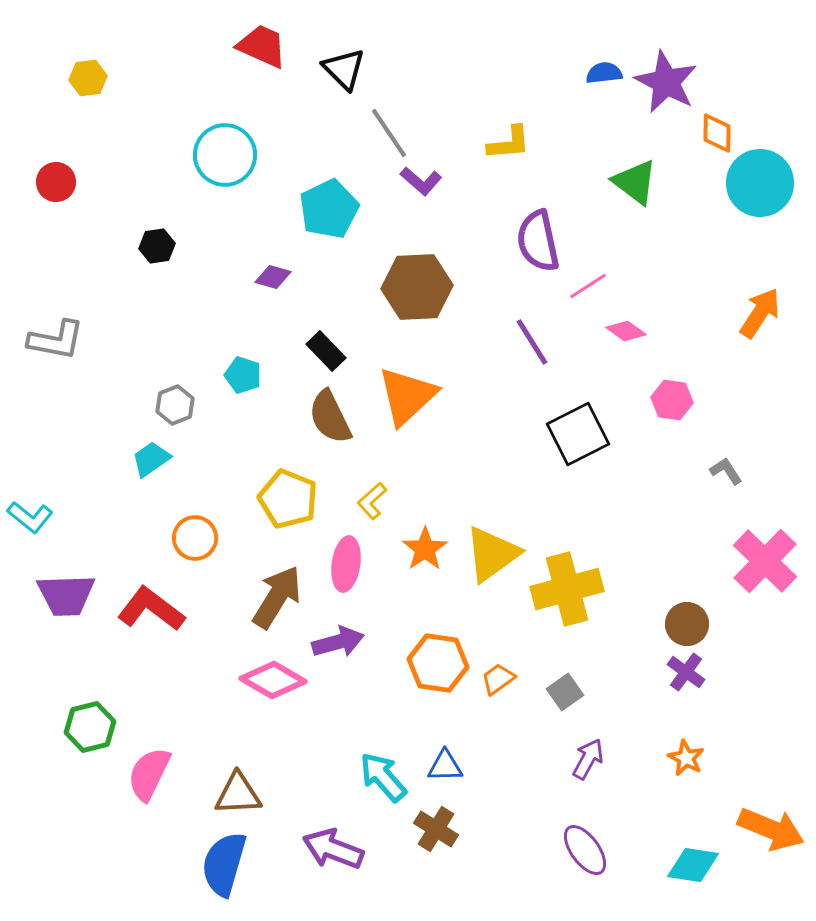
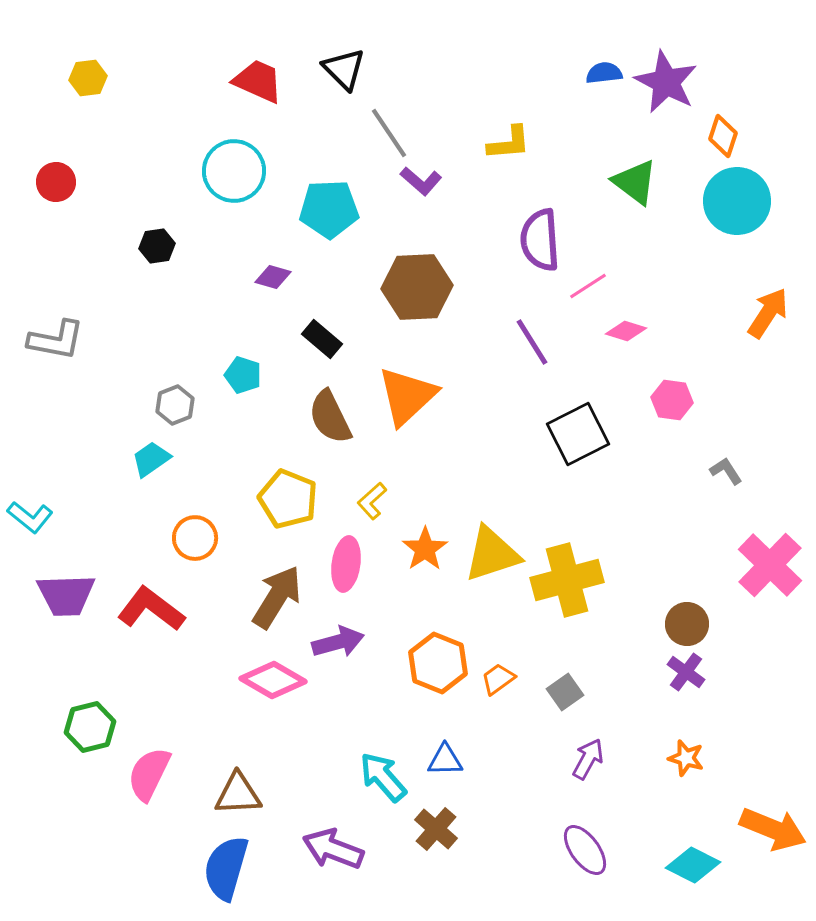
red trapezoid at (262, 46): moved 4 px left, 35 px down
orange diamond at (717, 133): moved 6 px right, 3 px down; rotated 18 degrees clockwise
cyan circle at (225, 155): moved 9 px right, 16 px down
cyan circle at (760, 183): moved 23 px left, 18 px down
cyan pentagon at (329, 209): rotated 24 degrees clockwise
purple semicircle at (538, 241): moved 2 px right, 1 px up; rotated 8 degrees clockwise
orange arrow at (760, 313): moved 8 px right
pink diamond at (626, 331): rotated 18 degrees counterclockwise
black rectangle at (326, 351): moved 4 px left, 12 px up; rotated 6 degrees counterclockwise
yellow triangle at (492, 554): rotated 18 degrees clockwise
pink cross at (765, 561): moved 5 px right, 4 px down
yellow cross at (567, 589): moved 9 px up
orange hexagon at (438, 663): rotated 14 degrees clockwise
orange star at (686, 758): rotated 12 degrees counterclockwise
blue triangle at (445, 766): moved 6 px up
brown cross at (436, 829): rotated 9 degrees clockwise
orange arrow at (771, 829): moved 2 px right
blue semicircle at (224, 864): moved 2 px right, 4 px down
cyan diamond at (693, 865): rotated 18 degrees clockwise
